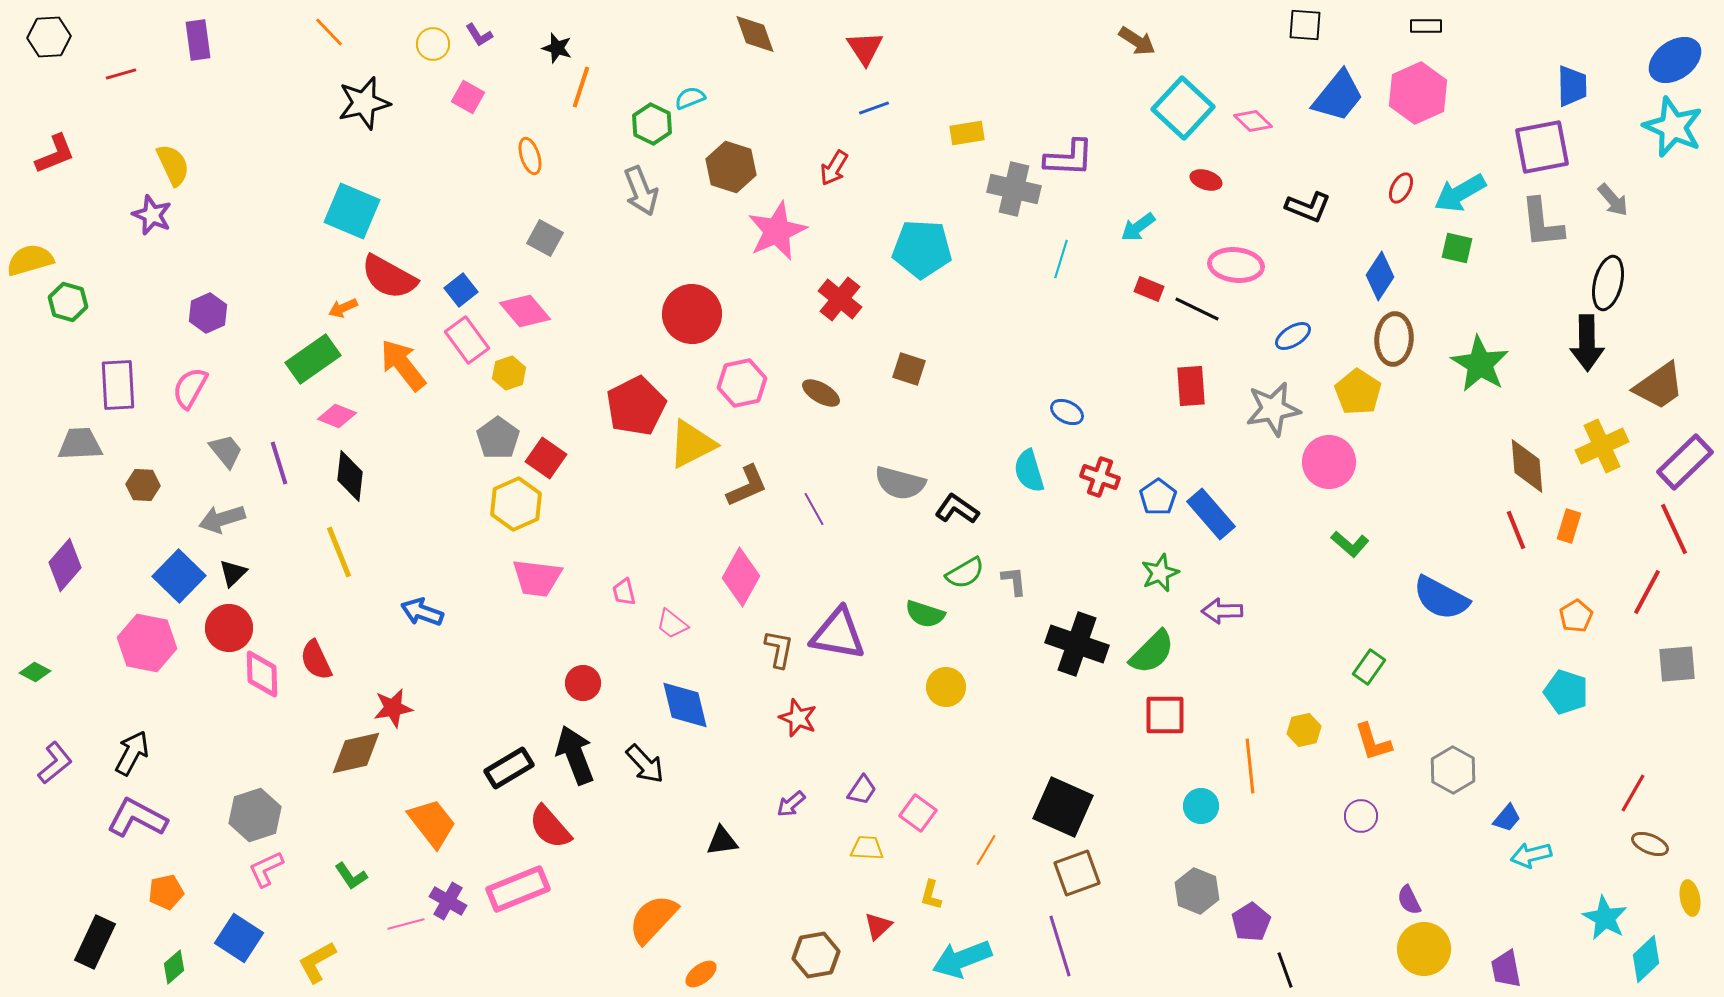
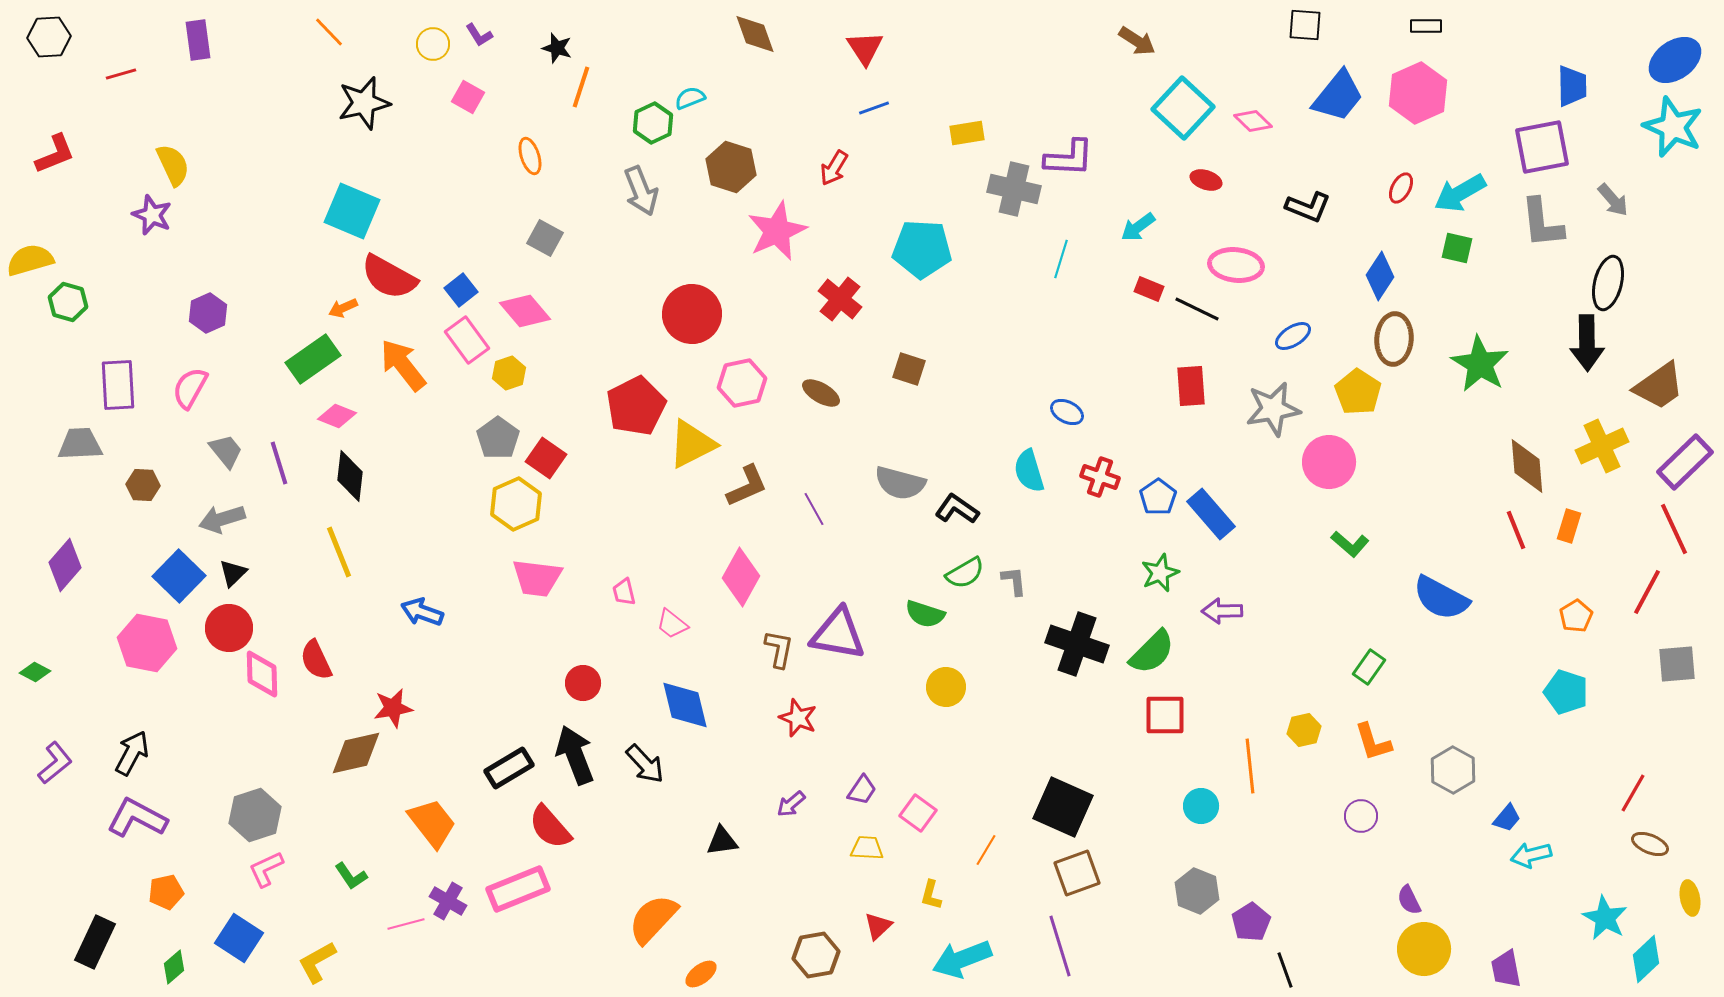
green hexagon at (652, 124): moved 1 px right, 1 px up; rotated 9 degrees clockwise
